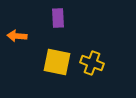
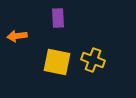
orange arrow: rotated 12 degrees counterclockwise
yellow cross: moved 1 px right, 3 px up
